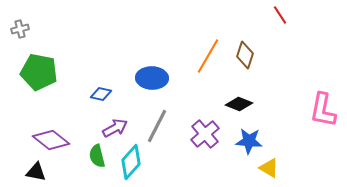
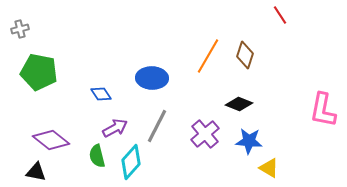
blue diamond: rotated 45 degrees clockwise
